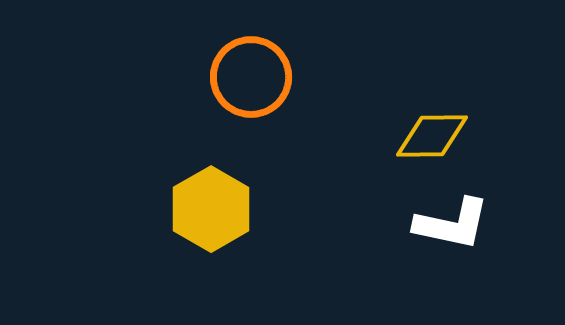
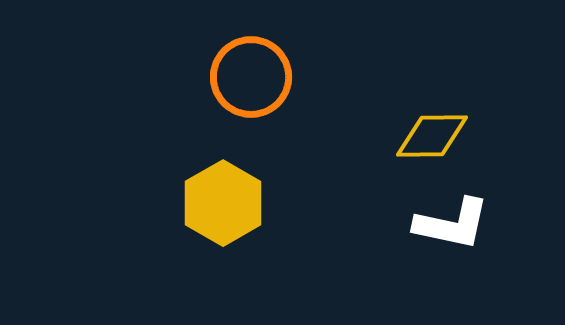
yellow hexagon: moved 12 px right, 6 px up
